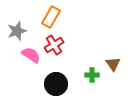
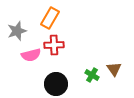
orange rectangle: moved 1 px left, 1 px down
red cross: rotated 30 degrees clockwise
pink semicircle: rotated 132 degrees clockwise
brown triangle: moved 1 px right, 5 px down
green cross: rotated 32 degrees clockwise
